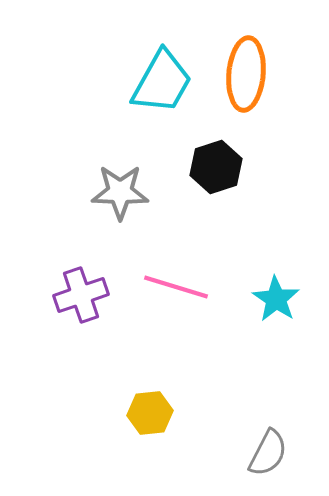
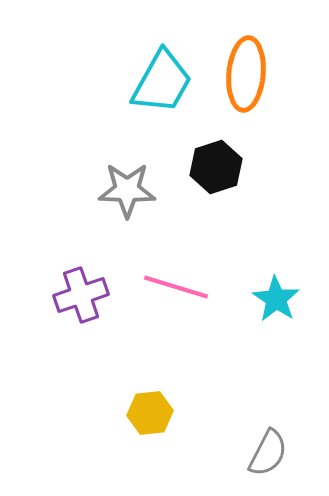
gray star: moved 7 px right, 2 px up
